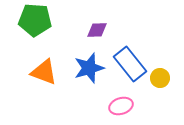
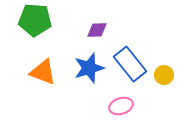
orange triangle: moved 1 px left
yellow circle: moved 4 px right, 3 px up
